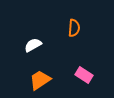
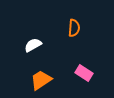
pink rectangle: moved 2 px up
orange trapezoid: moved 1 px right
